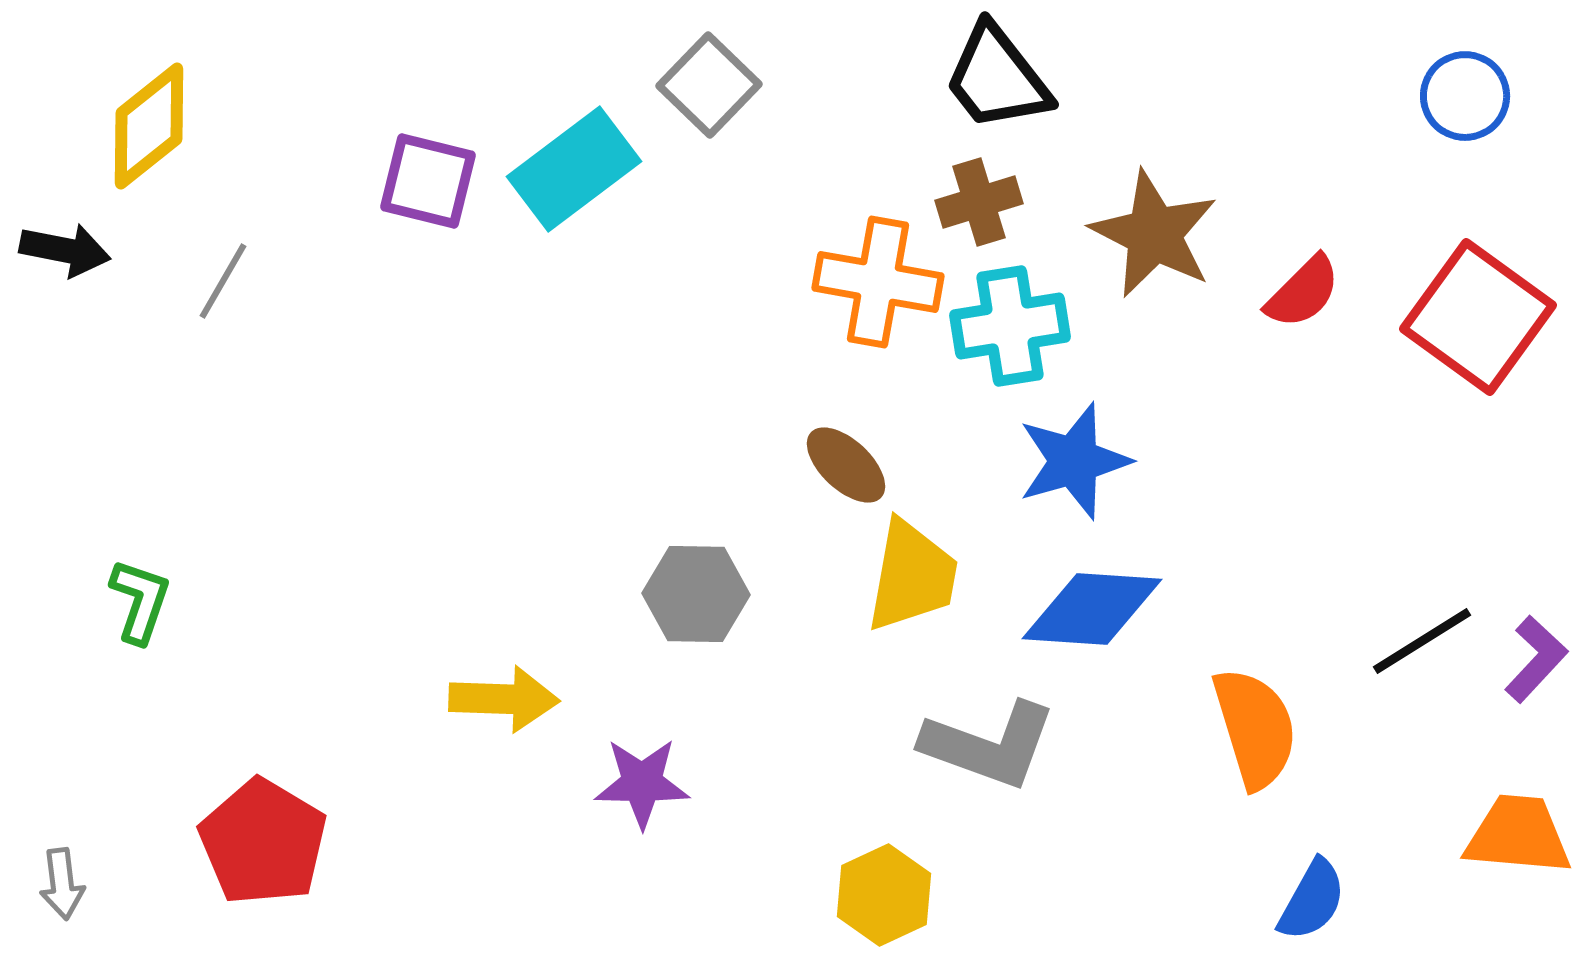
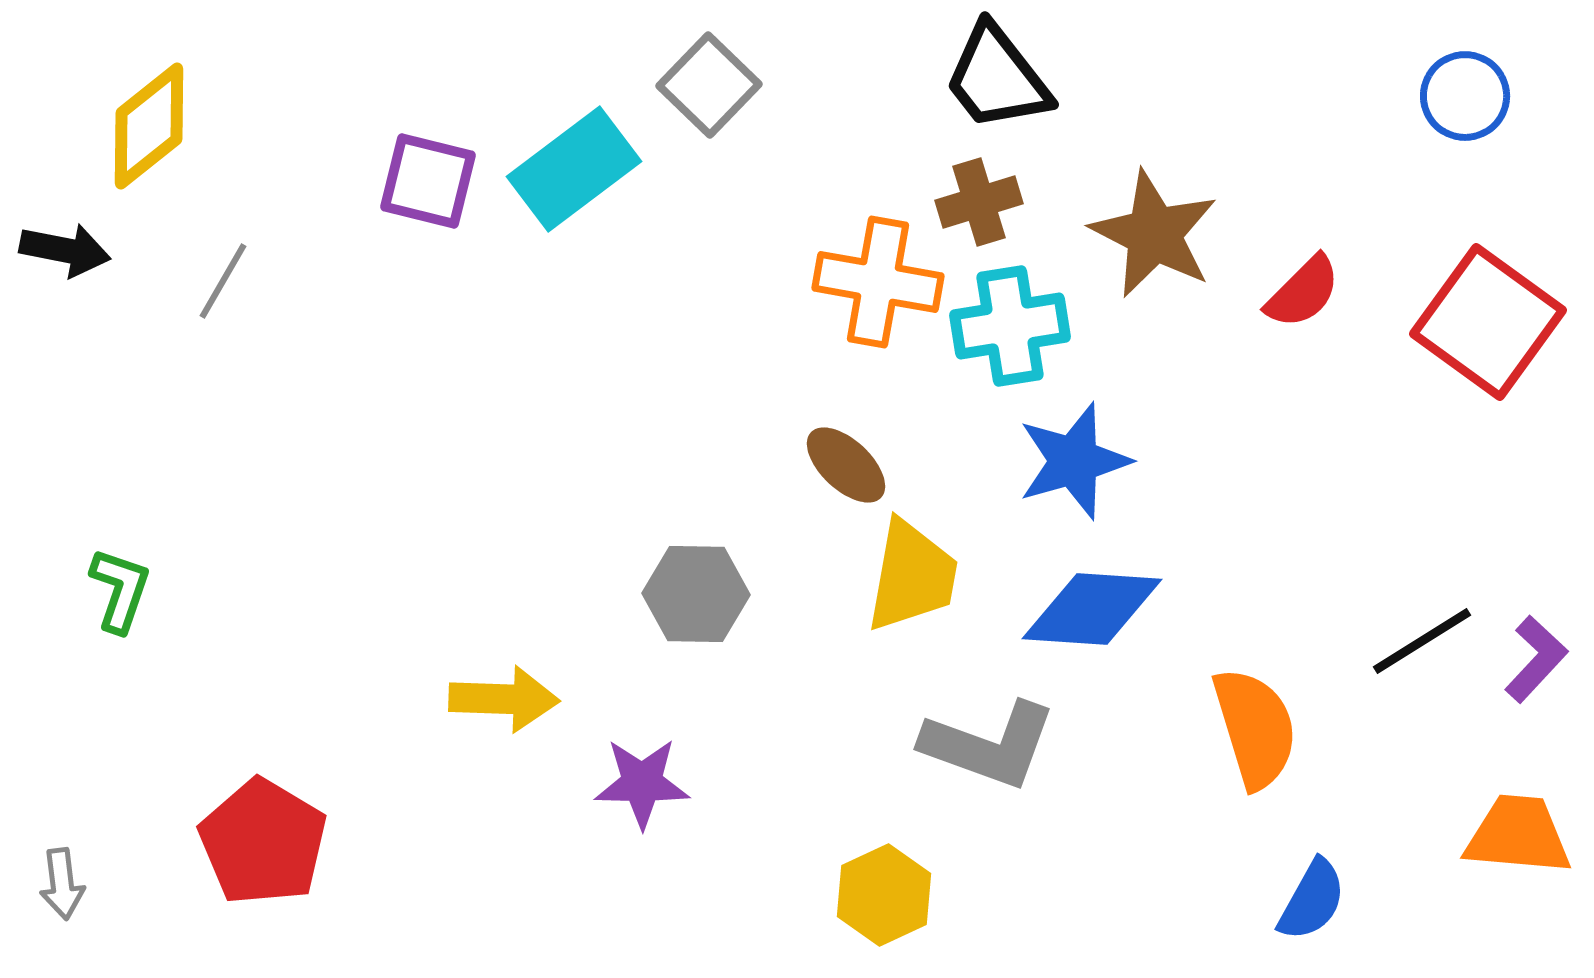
red square: moved 10 px right, 5 px down
green L-shape: moved 20 px left, 11 px up
